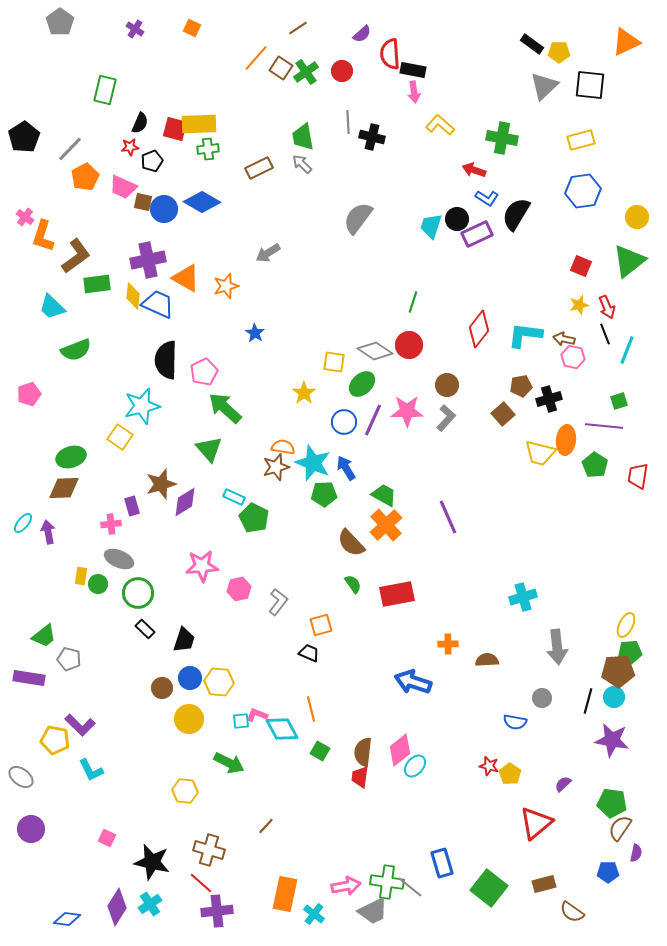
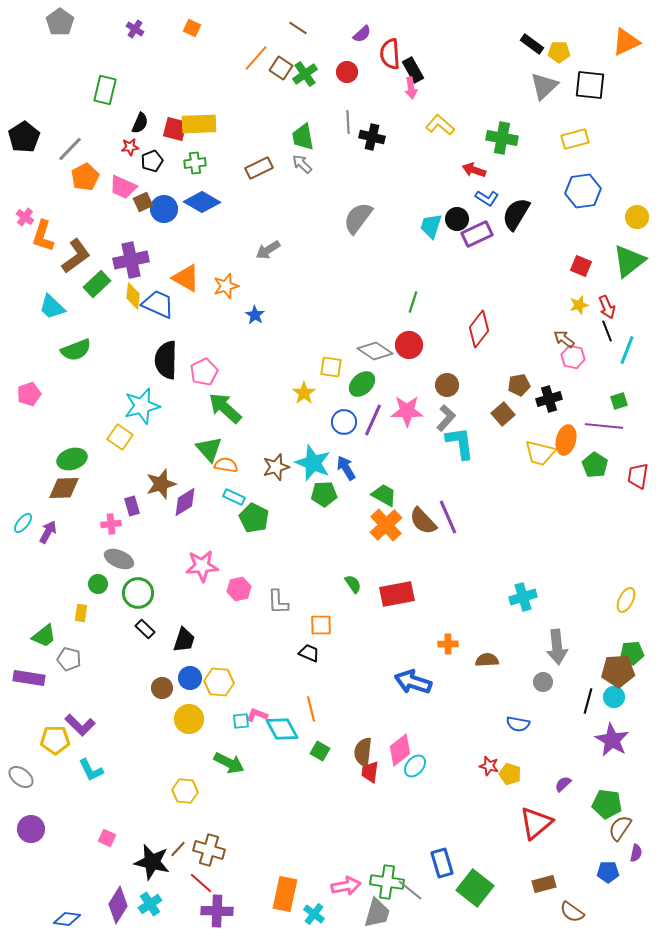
brown line at (298, 28): rotated 66 degrees clockwise
black rectangle at (413, 70): rotated 50 degrees clockwise
red circle at (342, 71): moved 5 px right, 1 px down
green cross at (306, 72): moved 1 px left, 2 px down
pink arrow at (414, 92): moved 3 px left, 4 px up
yellow rectangle at (581, 140): moved 6 px left, 1 px up
green cross at (208, 149): moved 13 px left, 14 px down
brown square at (143, 202): rotated 36 degrees counterclockwise
gray arrow at (268, 253): moved 3 px up
purple cross at (148, 260): moved 17 px left
green rectangle at (97, 284): rotated 36 degrees counterclockwise
blue star at (255, 333): moved 18 px up
black line at (605, 334): moved 2 px right, 3 px up
cyan L-shape at (525, 335): moved 65 px left, 108 px down; rotated 75 degrees clockwise
brown arrow at (564, 339): rotated 25 degrees clockwise
yellow square at (334, 362): moved 3 px left, 5 px down
brown pentagon at (521, 386): moved 2 px left, 1 px up
orange ellipse at (566, 440): rotated 8 degrees clockwise
orange semicircle at (283, 447): moved 57 px left, 18 px down
green ellipse at (71, 457): moved 1 px right, 2 px down
purple arrow at (48, 532): rotated 40 degrees clockwise
brown semicircle at (351, 543): moved 72 px right, 22 px up
yellow rectangle at (81, 576): moved 37 px down
gray L-shape at (278, 602): rotated 140 degrees clockwise
orange square at (321, 625): rotated 15 degrees clockwise
yellow ellipse at (626, 625): moved 25 px up
green pentagon at (630, 652): moved 2 px right, 1 px down
gray circle at (542, 698): moved 1 px right, 16 px up
blue semicircle at (515, 722): moved 3 px right, 2 px down
yellow pentagon at (55, 740): rotated 12 degrees counterclockwise
purple star at (612, 740): rotated 20 degrees clockwise
yellow pentagon at (510, 774): rotated 15 degrees counterclockwise
red trapezoid at (360, 777): moved 10 px right, 5 px up
green pentagon at (612, 803): moved 5 px left, 1 px down
brown line at (266, 826): moved 88 px left, 23 px down
gray line at (410, 887): moved 3 px down
green square at (489, 888): moved 14 px left
purple diamond at (117, 907): moved 1 px right, 2 px up
purple cross at (217, 911): rotated 8 degrees clockwise
gray trapezoid at (373, 911): moved 4 px right, 2 px down; rotated 48 degrees counterclockwise
